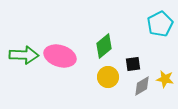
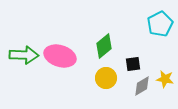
yellow circle: moved 2 px left, 1 px down
